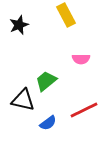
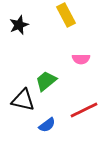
blue semicircle: moved 1 px left, 2 px down
